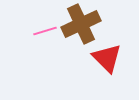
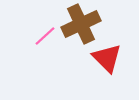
pink line: moved 5 px down; rotated 25 degrees counterclockwise
